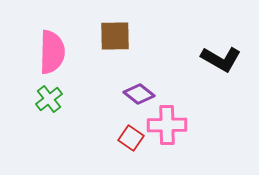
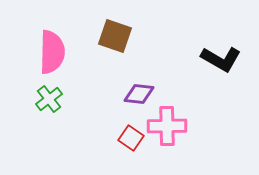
brown square: rotated 20 degrees clockwise
purple diamond: rotated 32 degrees counterclockwise
pink cross: moved 1 px down
